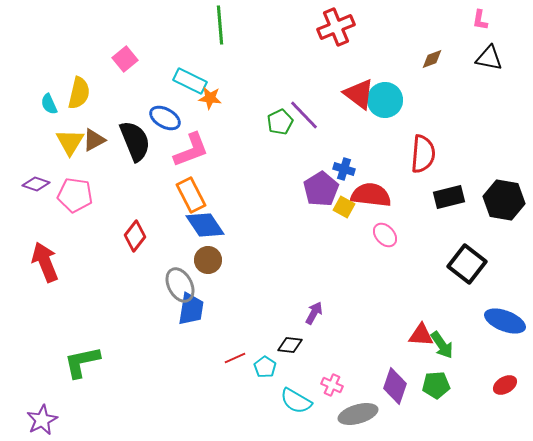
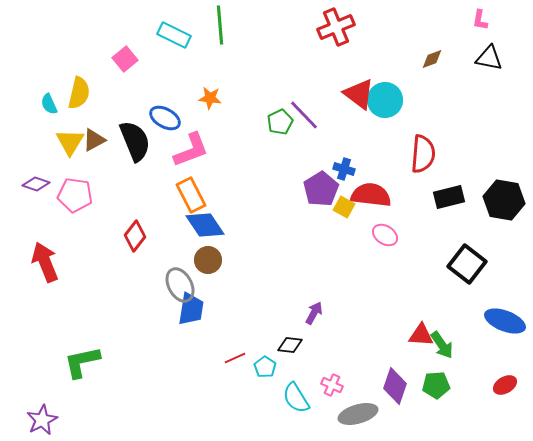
cyan rectangle at (190, 81): moved 16 px left, 46 px up
pink ellipse at (385, 235): rotated 15 degrees counterclockwise
cyan semicircle at (296, 401): moved 3 px up; rotated 28 degrees clockwise
